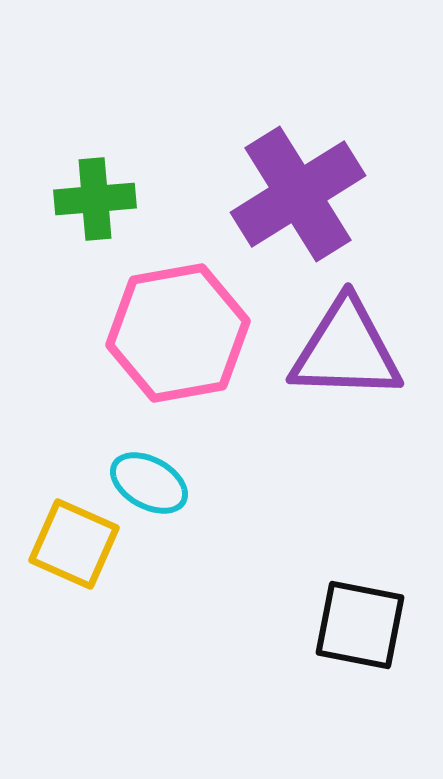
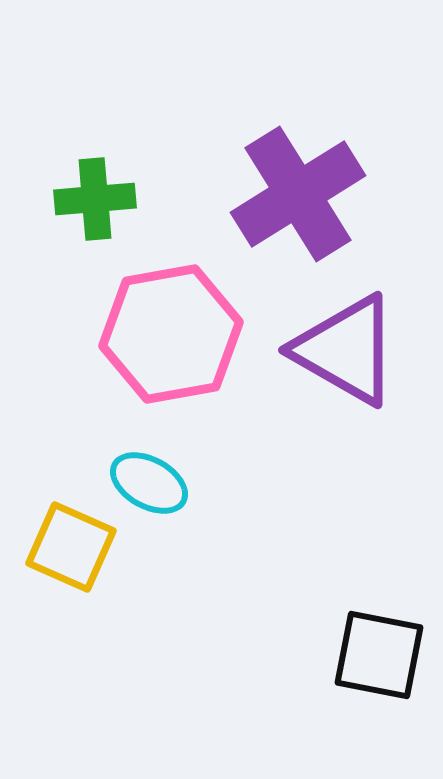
pink hexagon: moved 7 px left, 1 px down
purple triangle: rotated 28 degrees clockwise
yellow square: moved 3 px left, 3 px down
black square: moved 19 px right, 30 px down
